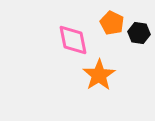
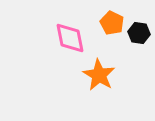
pink diamond: moved 3 px left, 2 px up
orange star: rotated 8 degrees counterclockwise
